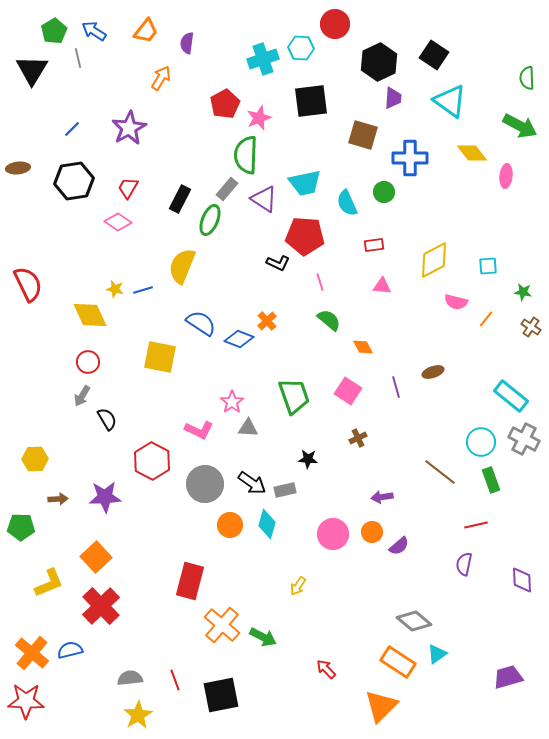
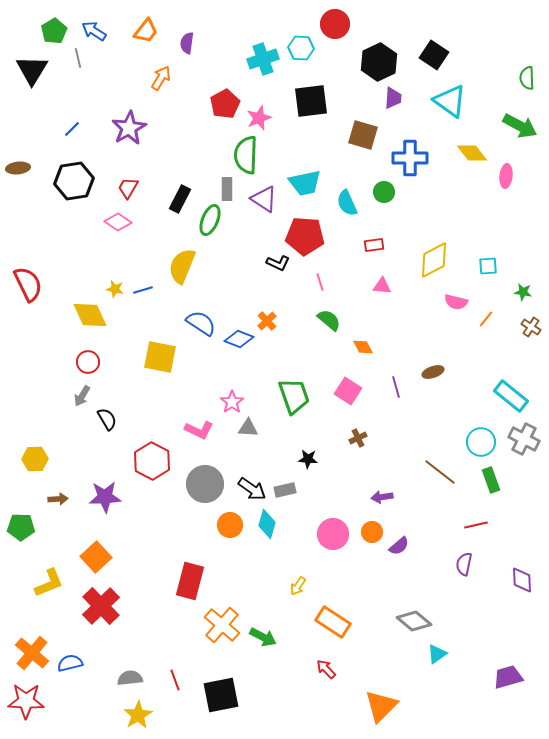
gray rectangle at (227, 189): rotated 40 degrees counterclockwise
black arrow at (252, 483): moved 6 px down
blue semicircle at (70, 650): moved 13 px down
orange rectangle at (398, 662): moved 65 px left, 40 px up
